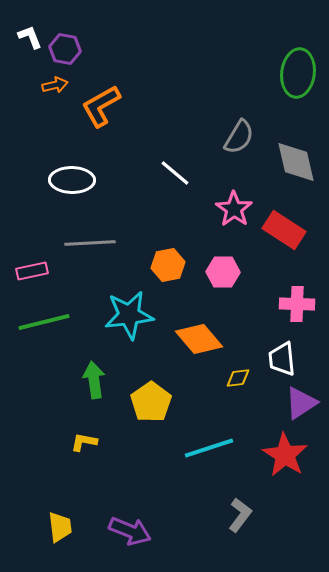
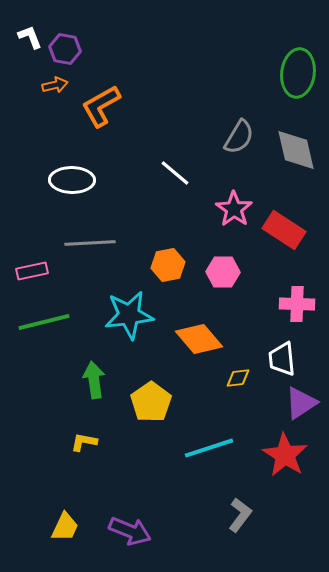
gray diamond: moved 12 px up
yellow trapezoid: moved 5 px right; rotated 32 degrees clockwise
